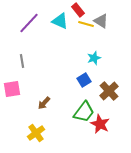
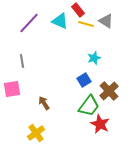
gray triangle: moved 5 px right
brown arrow: rotated 104 degrees clockwise
green trapezoid: moved 5 px right, 6 px up
